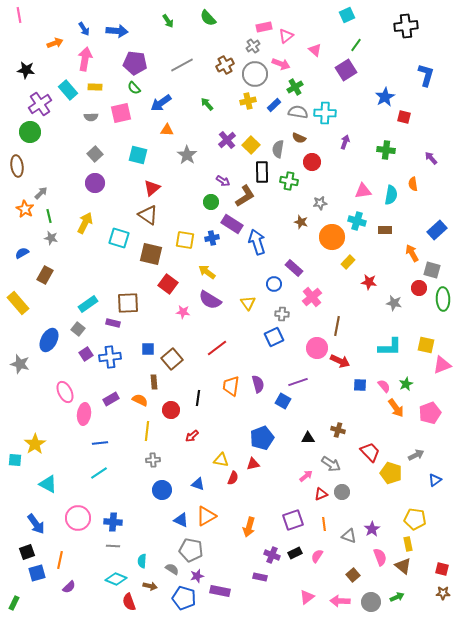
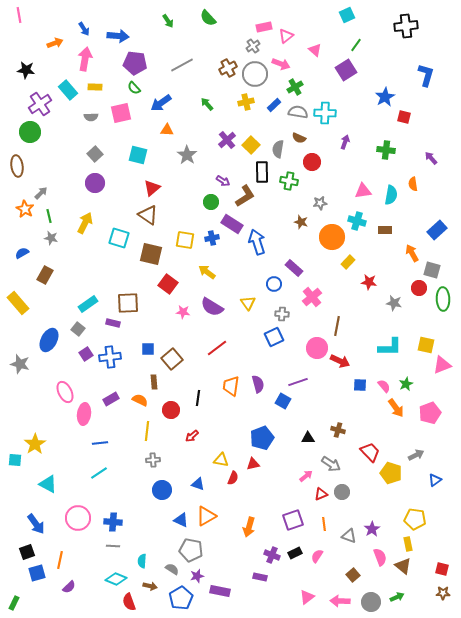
blue arrow at (117, 31): moved 1 px right, 5 px down
brown cross at (225, 65): moved 3 px right, 3 px down
yellow cross at (248, 101): moved 2 px left, 1 px down
purple semicircle at (210, 300): moved 2 px right, 7 px down
blue pentagon at (184, 598): moved 3 px left; rotated 25 degrees clockwise
